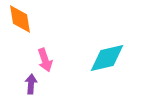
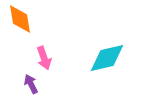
pink arrow: moved 1 px left, 2 px up
purple arrow: rotated 30 degrees counterclockwise
